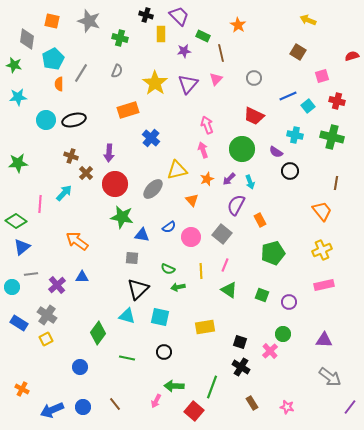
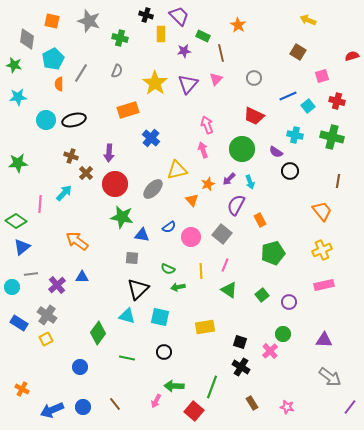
orange star at (207, 179): moved 1 px right, 5 px down
brown line at (336, 183): moved 2 px right, 2 px up
green square at (262, 295): rotated 32 degrees clockwise
